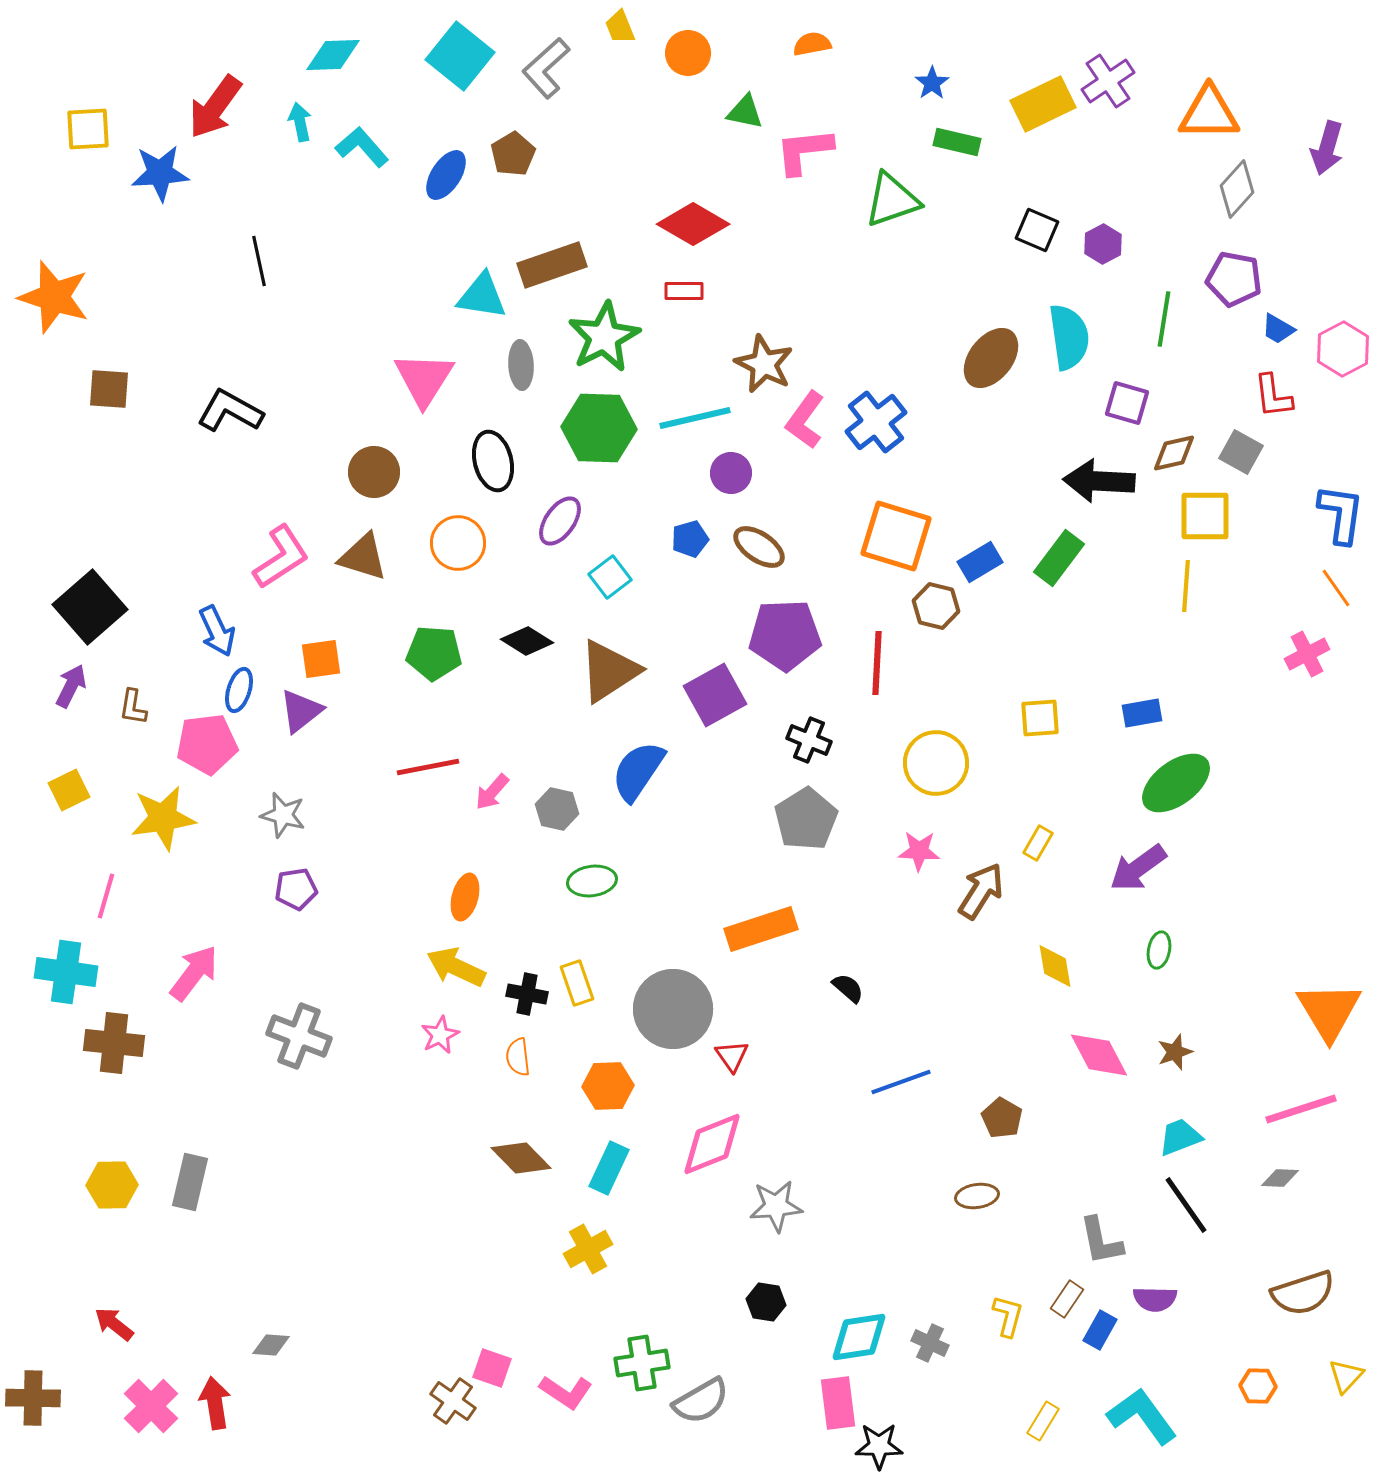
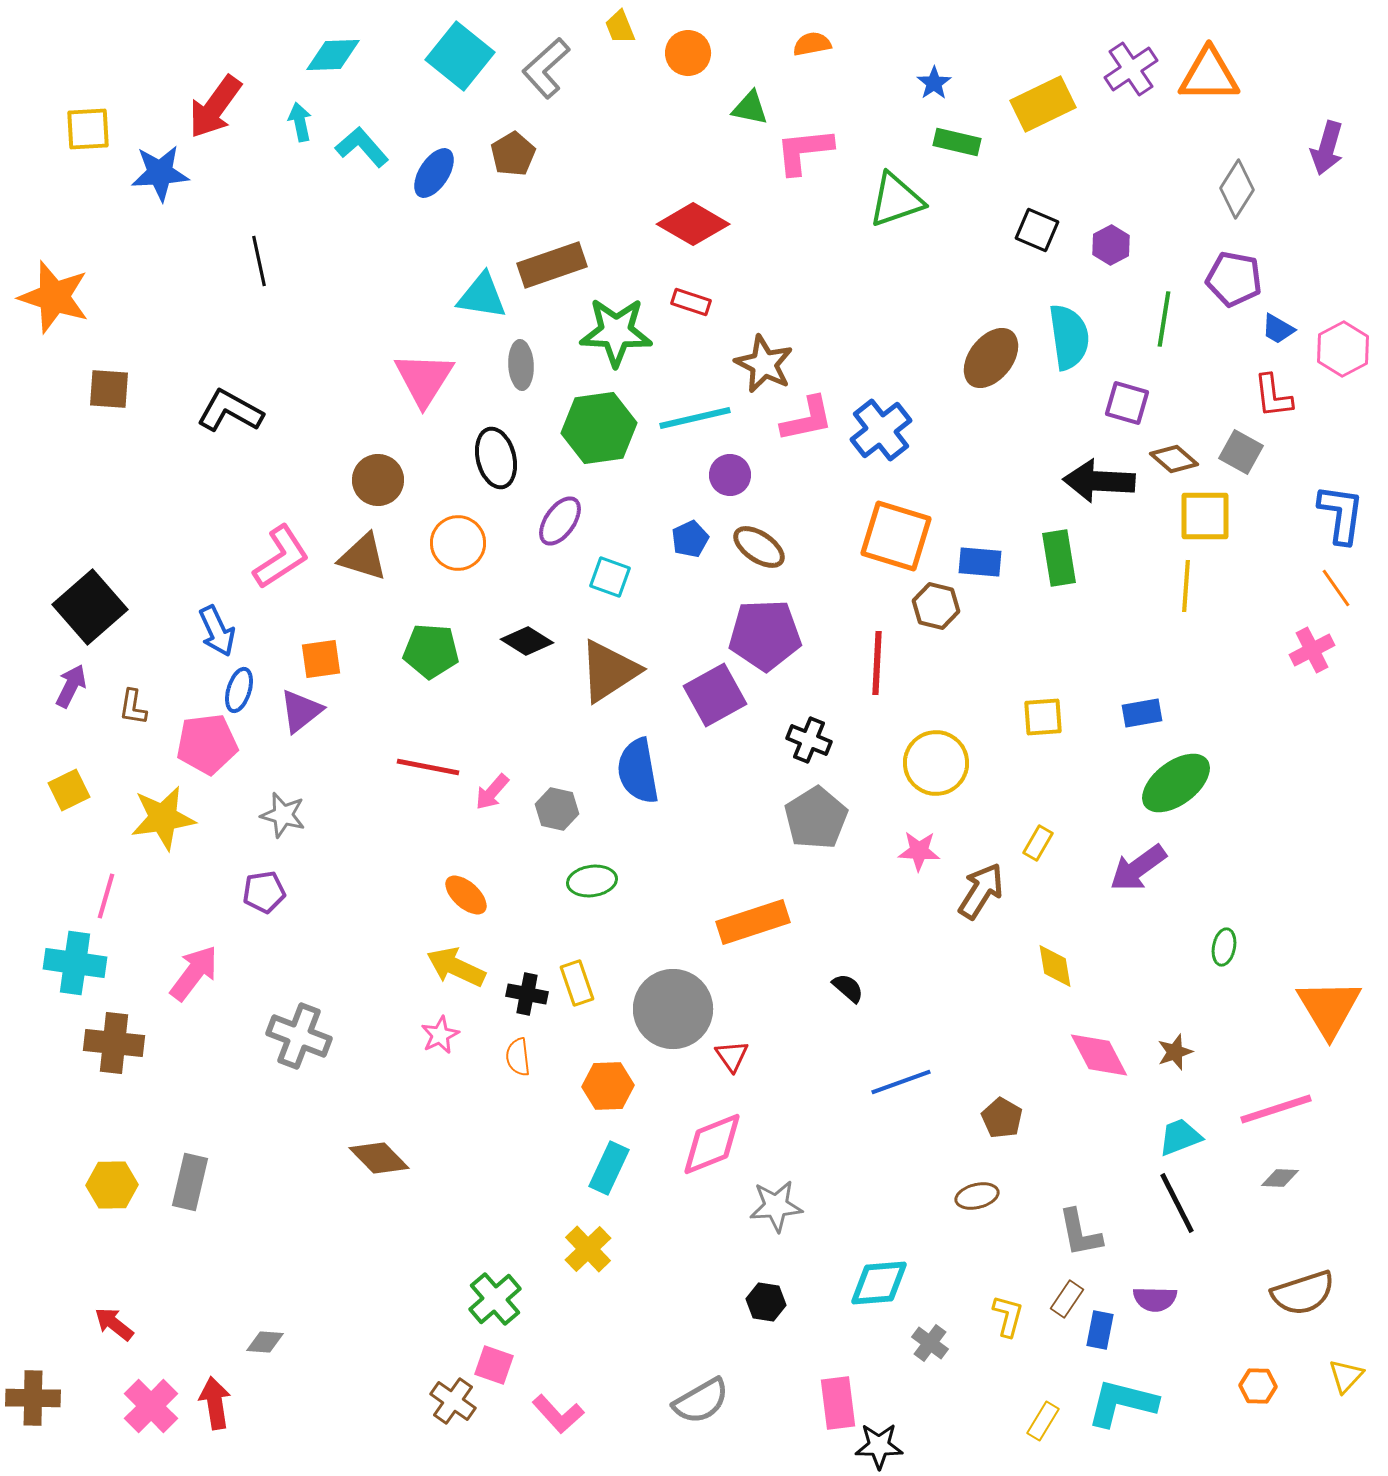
purple cross at (1108, 81): moved 23 px right, 12 px up
blue star at (932, 83): moved 2 px right
green triangle at (745, 112): moved 5 px right, 4 px up
orange triangle at (1209, 113): moved 38 px up
blue ellipse at (446, 175): moved 12 px left, 2 px up
gray diamond at (1237, 189): rotated 10 degrees counterclockwise
green triangle at (892, 200): moved 4 px right
purple hexagon at (1103, 244): moved 8 px right, 1 px down
red rectangle at (684, 291): moved 7 px right, 11 px down; rotated 18 degrees clockwise
green star at (604, 337): moved 12 px right, 5 px up; rotated 30 degrees clockwise
pink L-shape at (805, 420): moved 2 px right, 1 px up; rotated 138 degrees counterclockwise
blue cross at (876, 422): moved 5 px right, 8 px down
green hexagon at (599, 428): rotated 10 degrees counterclockwise
brown diamond at (1174, 453): moved 6 px down; rotated 54 degrees clockwise
black ellipse at (493, 461): moved 3 px right, 3 px up
brown circle at (374, 472): moved 4 px right, 8 px down
purple circle at (731, 473): moved 1 px left, 2 px down
blue pentagon at (690, 539): rotated 9 degrees counterclockwise
green rectangle at (1059, 558): rotated 46 degrees counterclockwise
blue rectangle at (980, 562): rotated 36 degrees clockwise
cyan square at (610, 577): rotated 33 degrees counterclockwise
purple pentagon at (785, 635): moved 20 px left
green pentagon at (434, 653): moved 3 px left, 2 px up
pink cross at (1307, 654): moved 5 px right, 4 px up
yellow square at (1040, 718): moved 3 px right, 1 px up
red line at (428, 767): rotated 22 degrees clockwise
blue semicircle at (638, 771): rotated 44 degrees counterclockwise
gray pentagon at (806, 819): moved 10 px right, 1 px up
purple pentagon at (296, 889): moved 32 px left, 3 px down
orange ellipse at (465, 897): moved 1 px right, 2 px up; rotated 63 degrees counterclockwise
orange rectangle at (761, 929): moved 8 px left, 7 px up
green ellipse at (1159, 950): moved 65 px right, 3 px up
cyan cross at (66, 972): moved 9 px right, 9 px up
orange triangle at (1329, 1011): moved 3 px up
pink line at (1301, 1109): moved 25 px left
brown diamond at (521, 1158): moved 142 px left
brown ellipse at (977, 1196): rotated 6 degrees counterclockwise
black line at (1186, 1205): moved 9 px left, 2 px up; rotated 8 degrees clockwise
gray L-shape at (1101, 1241): moved 21 px left, 8 px up
yellow cross at (588, 1249): rotated 15 degrees counterclockwise
blue rectangle at (1100, 1330): rotated 18 degrees counterclockwise
cyan diamond at (859, 1337): moved 20 px right, 54 px up; rotated 4 degrees clockwise
gray cross at (930, 1343): rotated 12 degrees clockwise
gray diamond at (271, 1345): moved 6 px left, 3 px up
green cross at (642, 1363): moved 147 px left, 64 px up; rotated 32 degrees counterclockwise
pink square at (492, 1368): moved 2 px right, 3 px up
pink L-shape at (566, 1392): moved 8 px left, 22 px down; rotated 14 degrees clockwise
cyan L-shape at (1142, 1416): moved 20 px left, 13 px up; rotated 40 degrees counterclockwise
